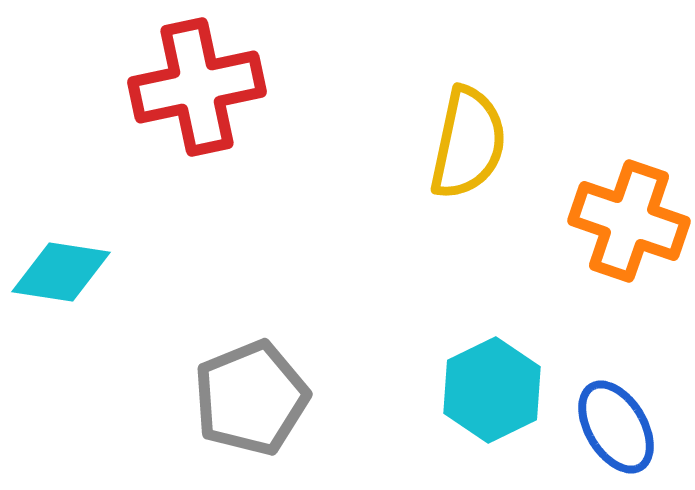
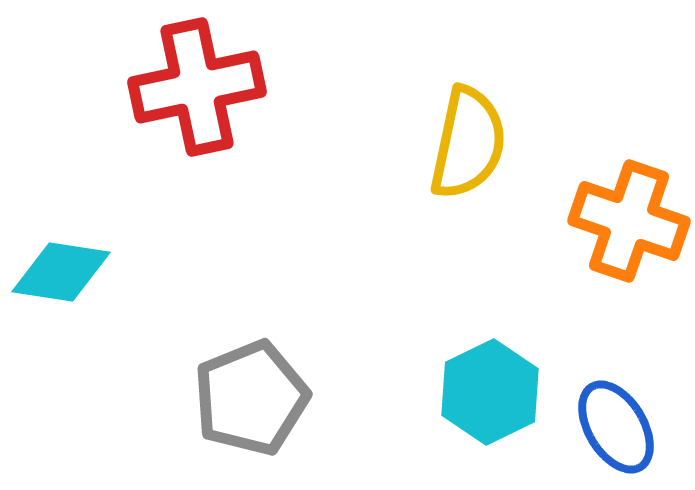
cyan hexagon: moved 2 px left, 2 px down
